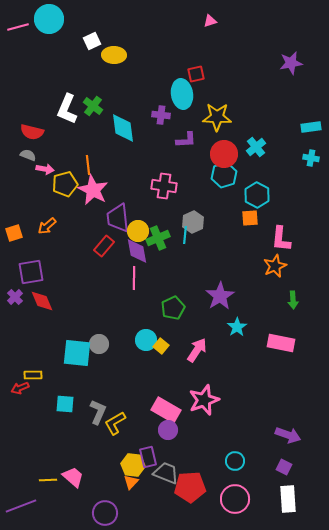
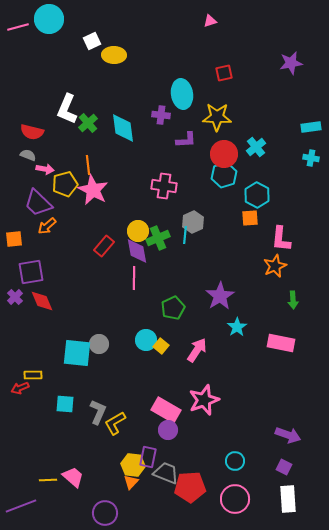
red square at (196, 74): moved 28 px right, 1 px up
green cross at (93, 106): moved 5 px left, 17 px down; rotated 12 degrees clockwise
purple trapezoid at (118, 218): moved 80 px left, 15 px up; rotated 40 degrees counterclockwise
orange square at (14, 233): moved 6 px down; rotated 12 degrees clockwise
purple rectangle at (148, 457): rotated 25 degrees clockwise
